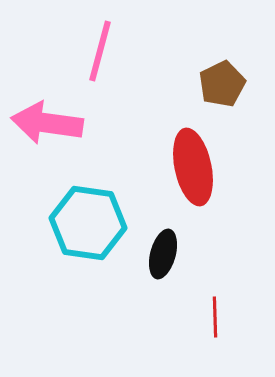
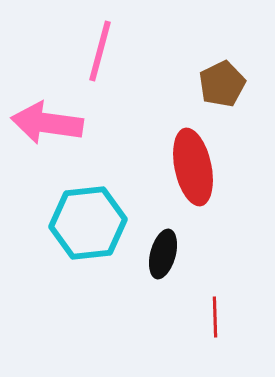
cyan hexagon: rotated 14 degrees counterclockwise
